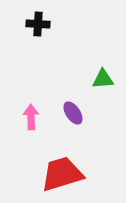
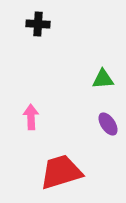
purple ellipse: moved 35 px right, 11 px down
red trapezoid: moved 1 px left, 2 px up
